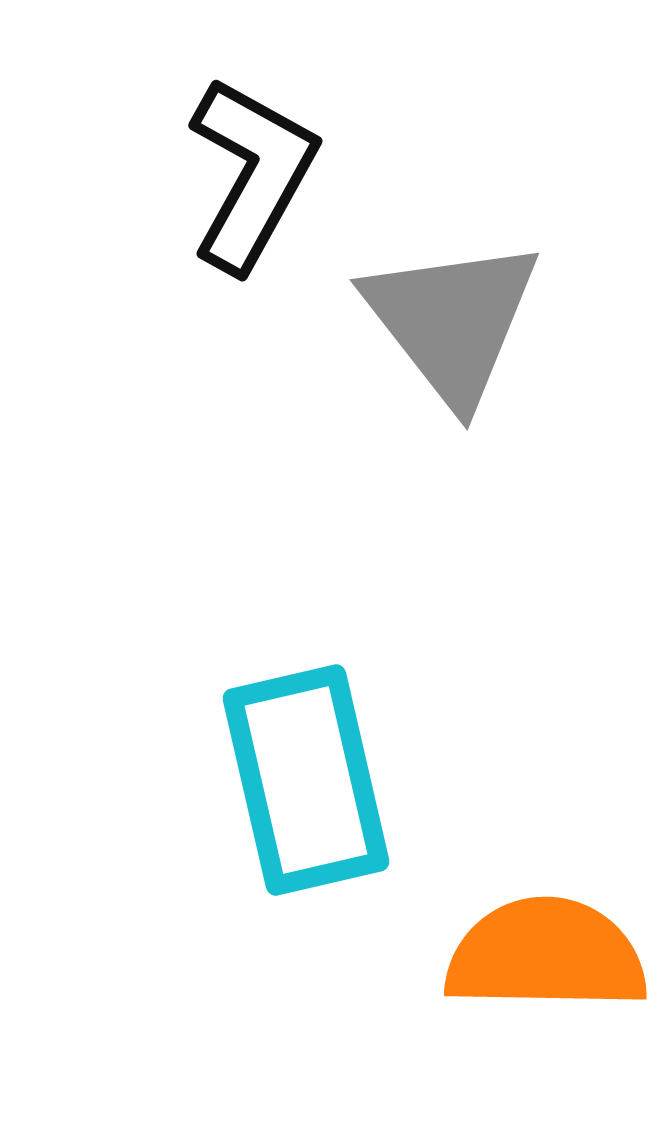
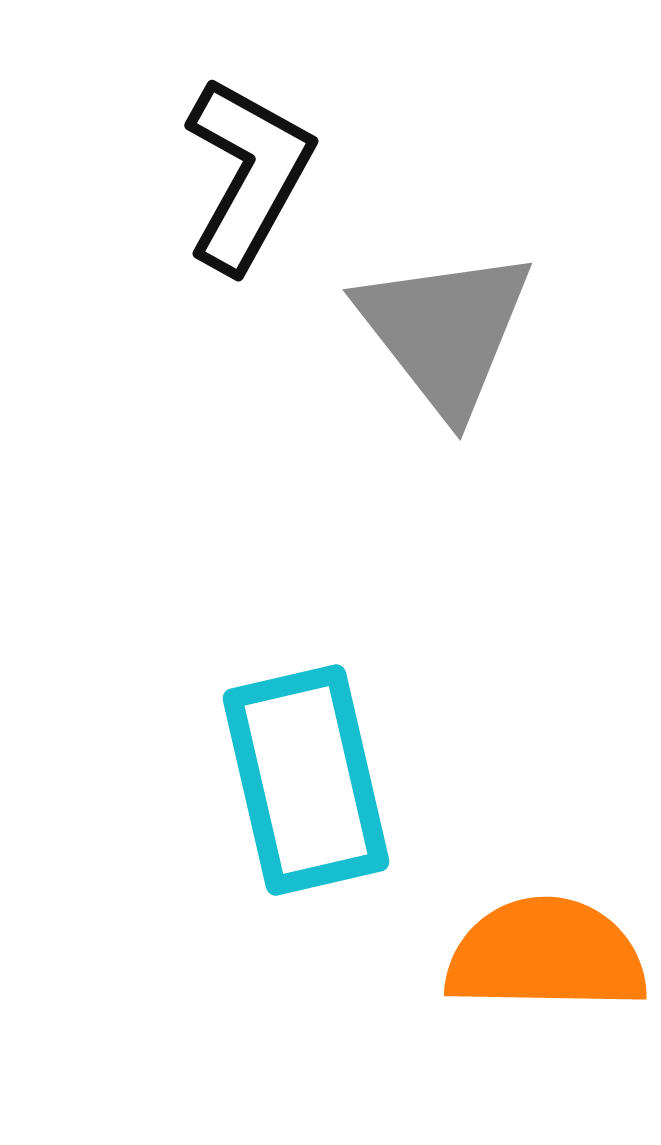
black L-shape: moved 4 px left
gray triangle: moved 7 px left, 10 px down
